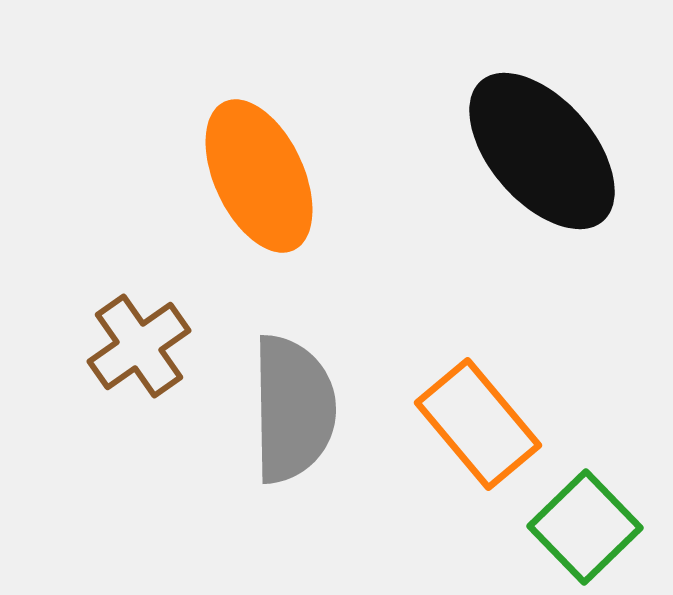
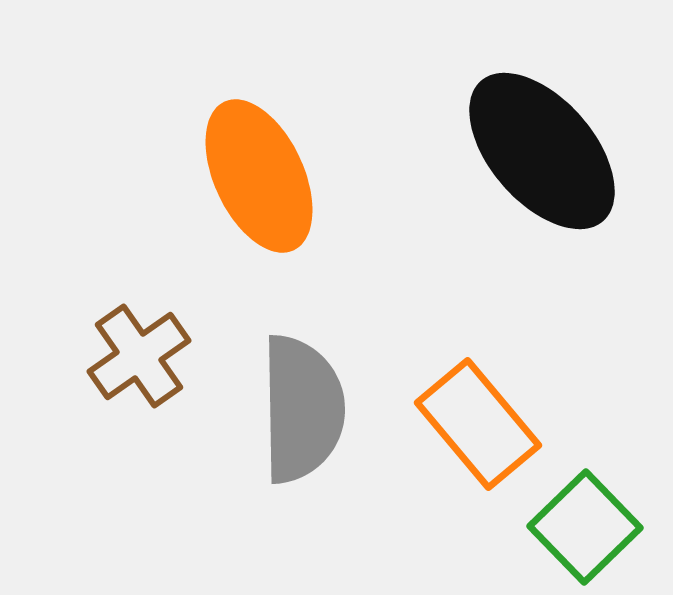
brown cross: moved 10 px down
gray semicircle: moved 9 px right
